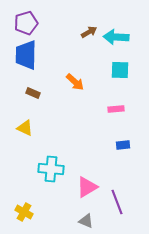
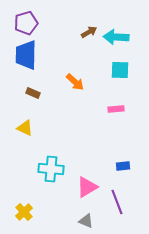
blue rectangle: moved 21 px down
yellow cross: rotated 18 degrees clockwise
